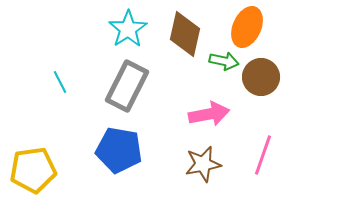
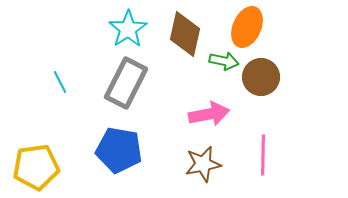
gray rectangle: moved 1 px left, 3 px up
pink line: rotated 18 degrees counterclockwise
yellow pentagon: moved 3 px right, 3 px up
